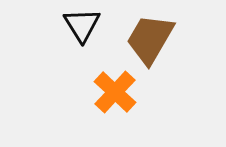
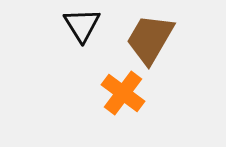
orange cross: moved 8 px right, 1 px down; rotated 6 degrees counterclockwise
